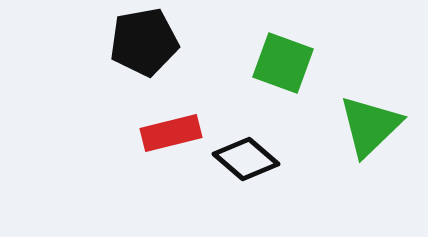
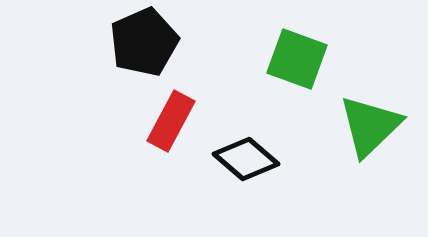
black pentagon: rotated 14 degrees counterclockwise
green square: moved 14 px right, 4 px up
red rectangle: moved 12 px up; rotated 48 degrees counterclockwise
